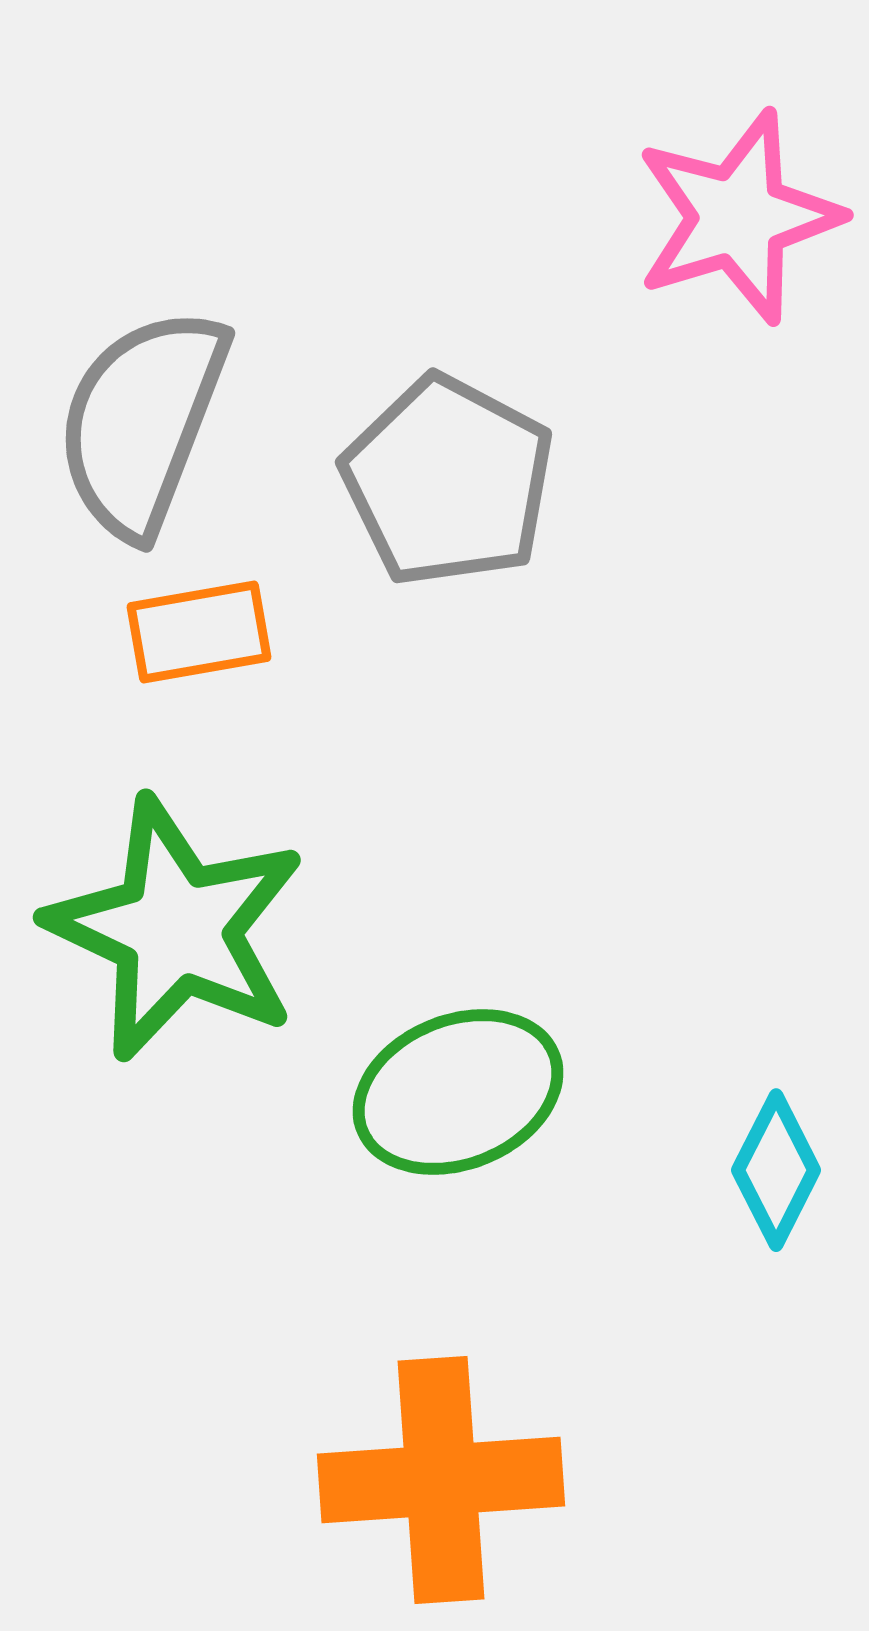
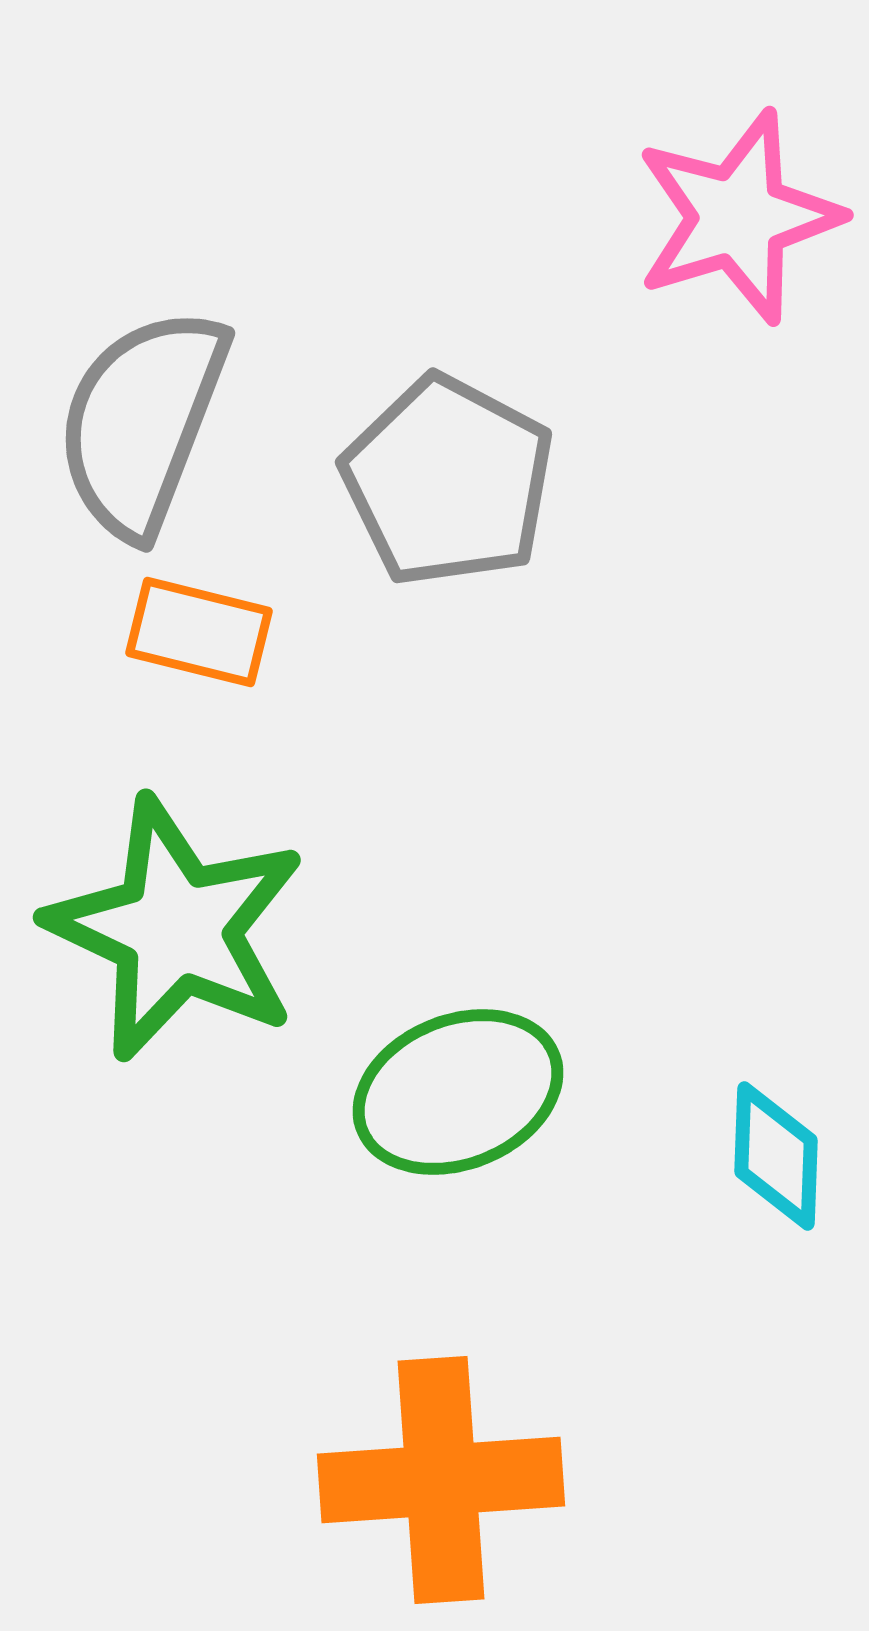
orange rectangle: rotated 24 degrees clockwise
cyan diamond: moved 14 px up; rotated 25 degrees counterclockwise
